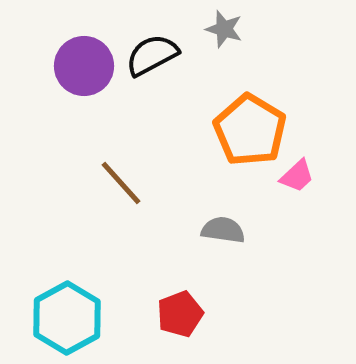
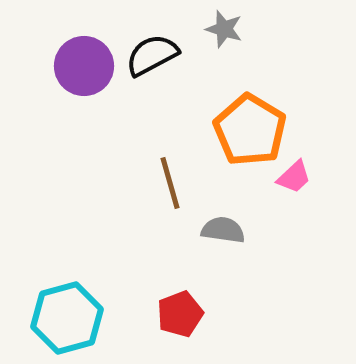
pink trapezoid: moved 3 px left, 1 px down
brown line: moved 49 px right; rotated 26 degrees clockwise
cyan hexagon: rotated 14 degrees clockwise
